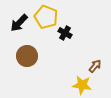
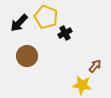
black cross: rotated 32 degrees clockwise
